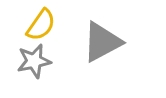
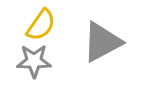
gray star: rotated 12 degrees clockwise
